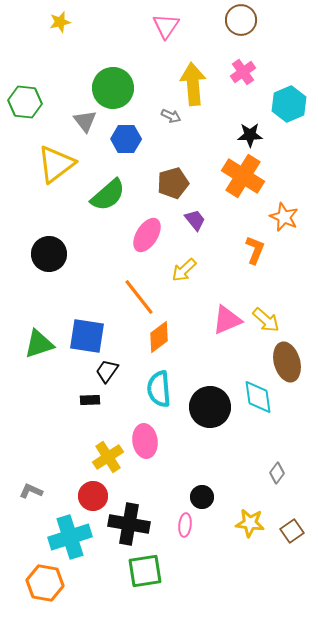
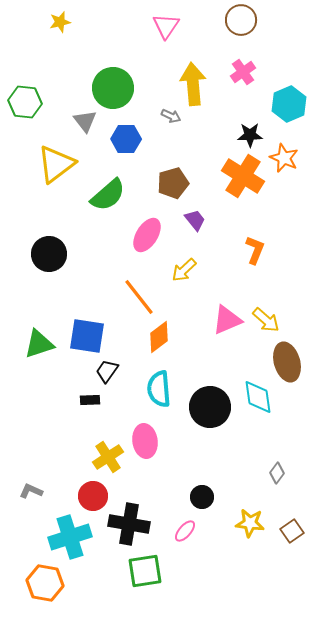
orange star at (284, 217): moved 59 px up
pink ellipse at (185, 525): moved 6 px down; rotated 35 degrees clockwise
